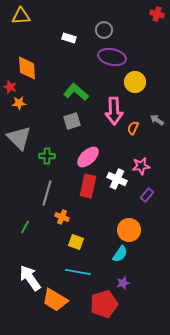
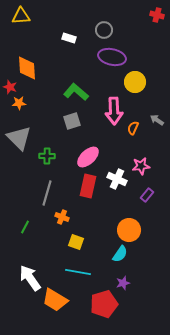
red cross: moved 1 px down
